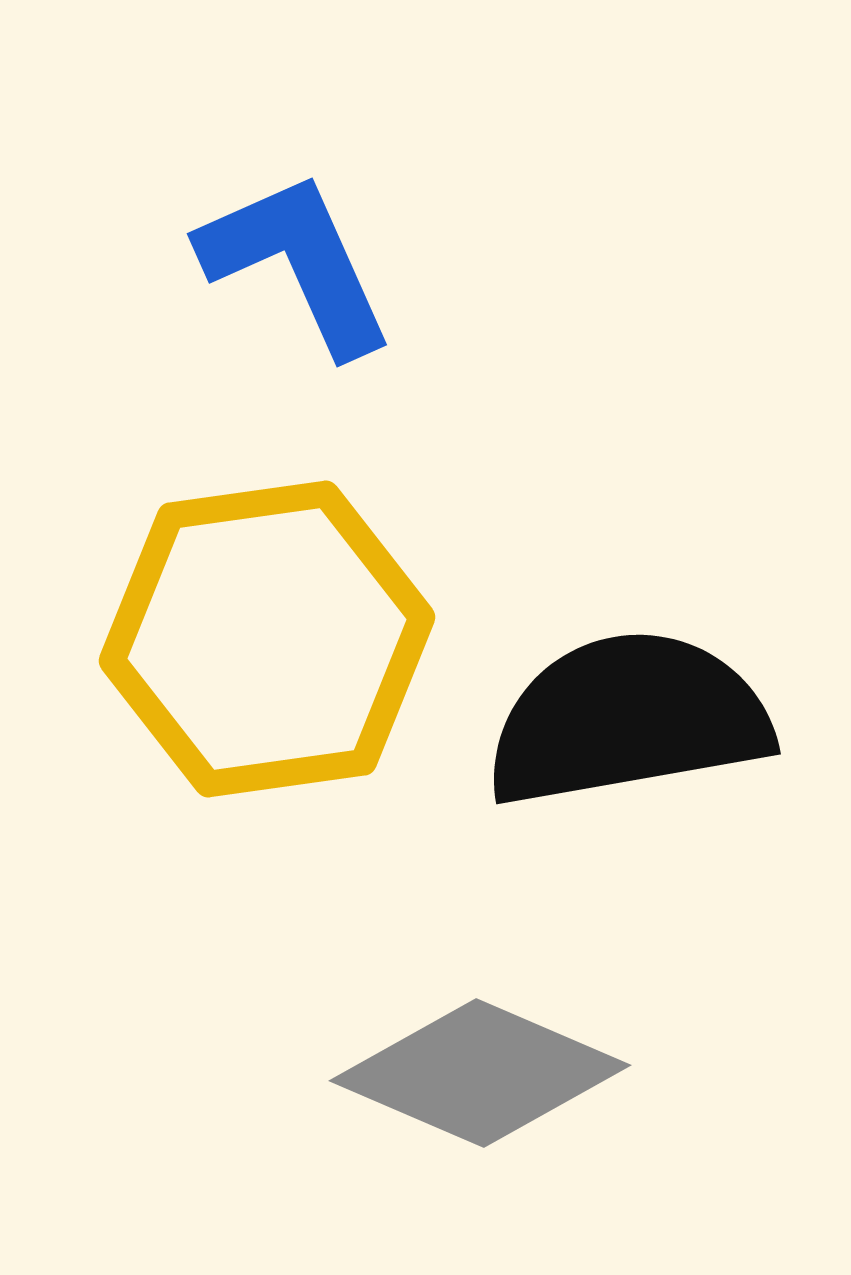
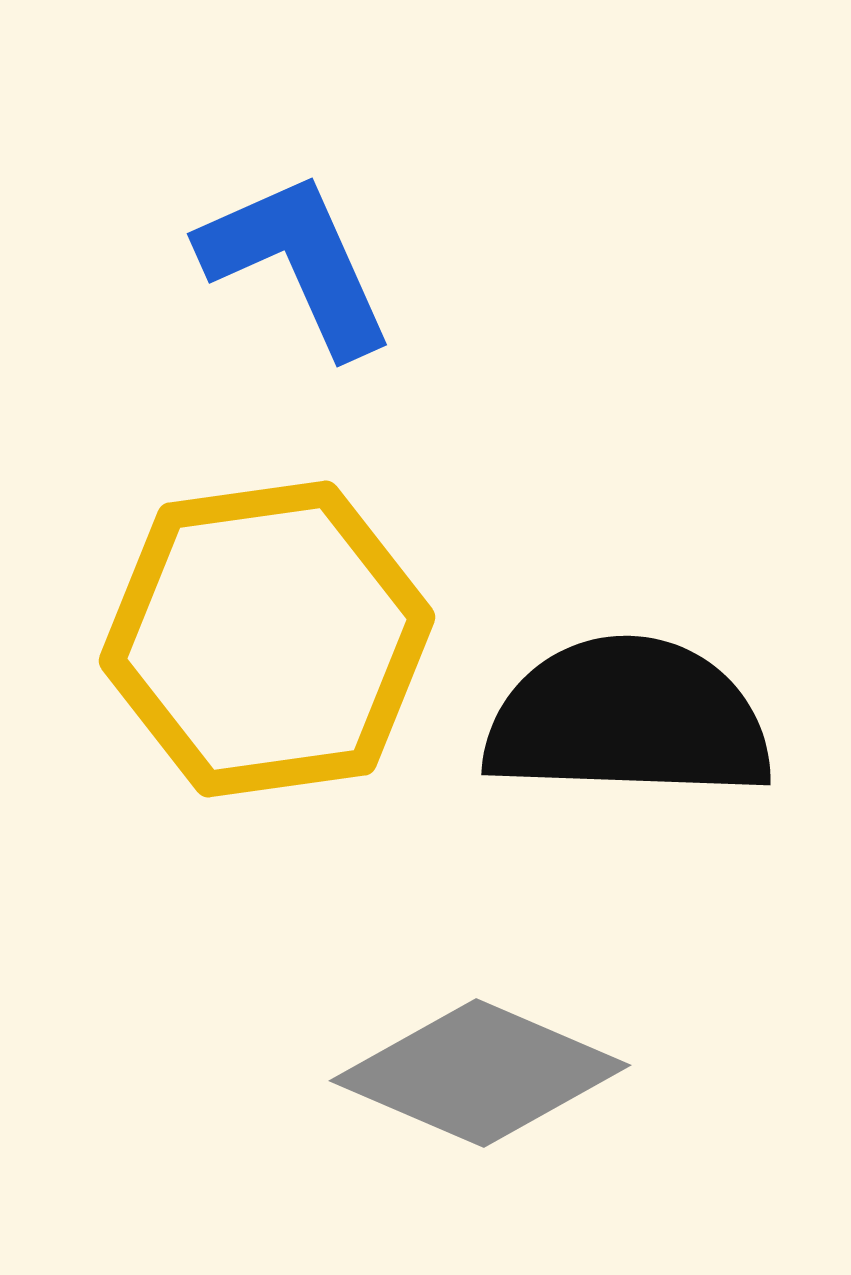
black semicircle: rotated 12 degrees clockwise
